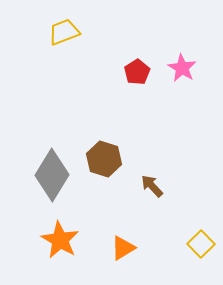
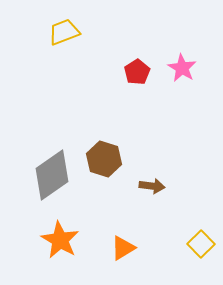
gray diamond: rotated 24 degrees clockwise
brown arrow: rotated 140 degrees clockwise
